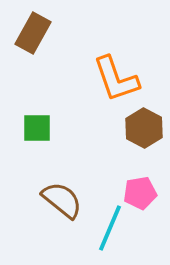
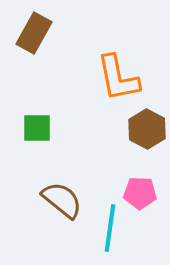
brown rectangle: moved 1 px right
orange L-shape: moved 2 px right, 1 px up; rotated 8 degrees clockwise
brown hexagon: moved 3 px right, 1 px down
pink pentagon: rotated 12 degrees clockwise
cyan line: rotated 15 degrees counterclockwise
